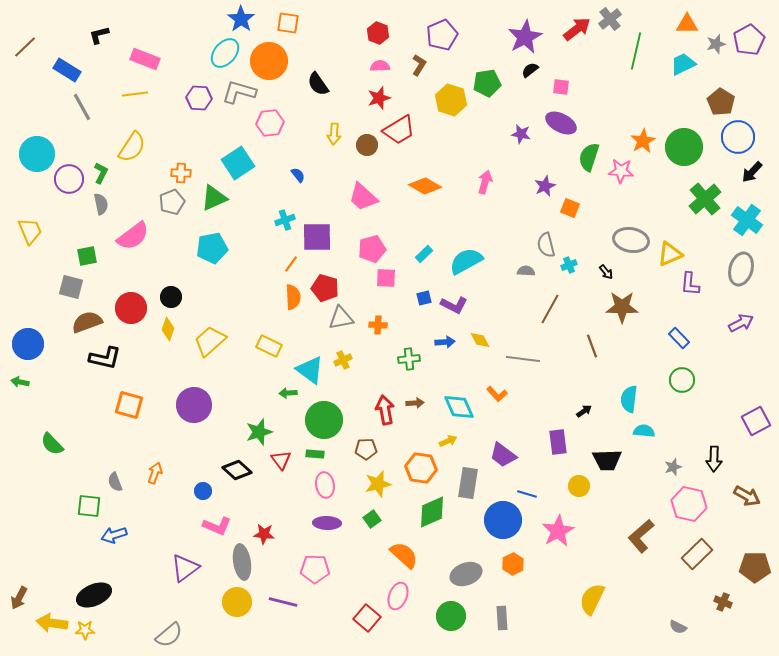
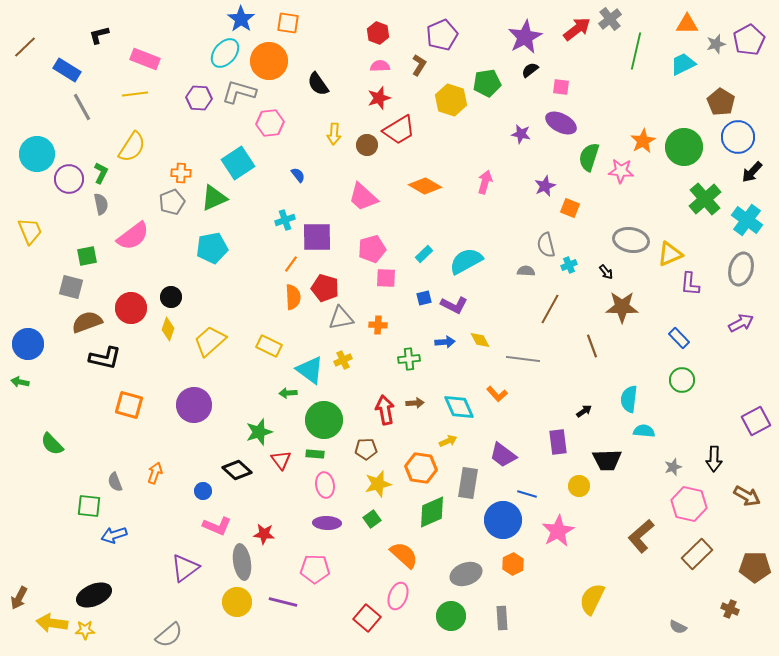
brown cross at (723, 602): moved 7 px right, 7 px down
